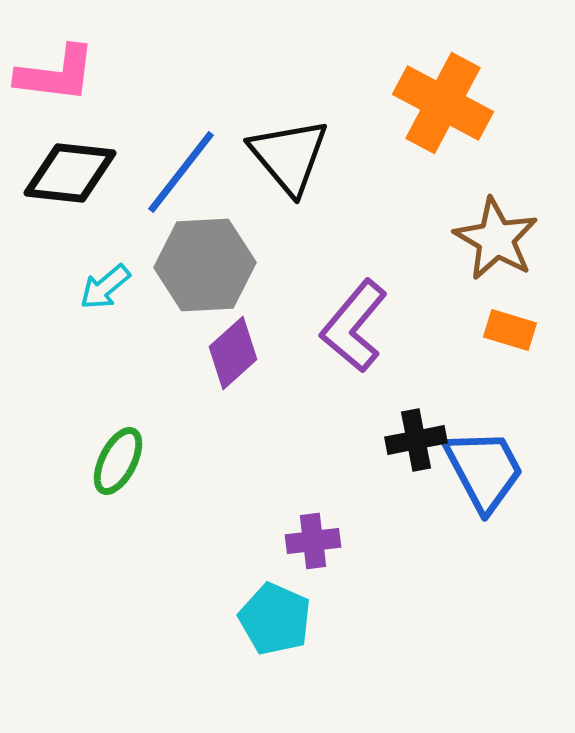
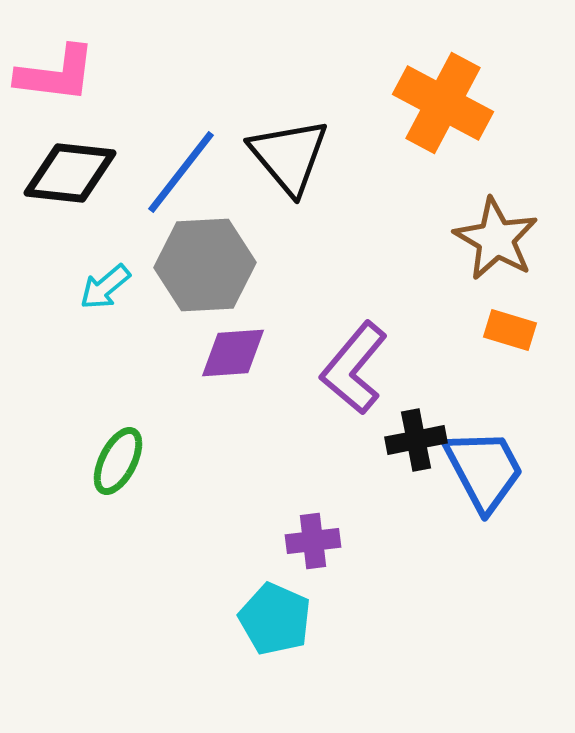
purple L-shape: moved 42 px down
purple diamond: rotated 38 degrees clockwise
